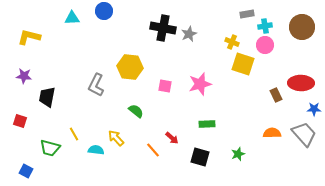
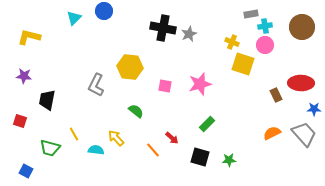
gray rectangle: moved 4 px right
cyan triangle: moved 2 px right; rotated 42 degrees counterclockwise
black trapezoid: moved 3 px down
green rectangle: rotated 42 degrees counterclockwise
orange semicircle: rotated 24 degrees counterclockwise
green star: moved 9 px left, 6 px down; rotated 16 degrees clockwise
